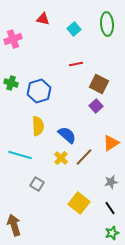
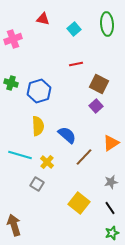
yellow cross: moved 14 px left, 4 px down
